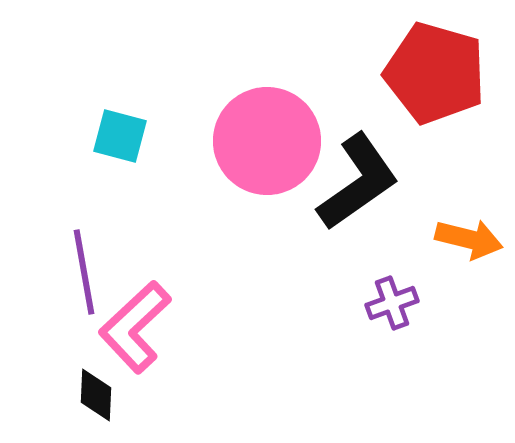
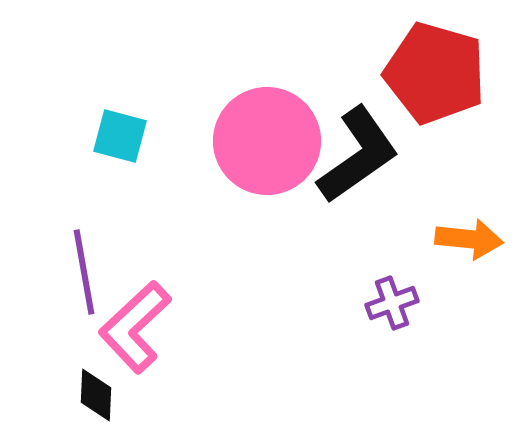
black L-shape: moved 27 px up
orange arrow: rotated 8 degrees counterclockwise
